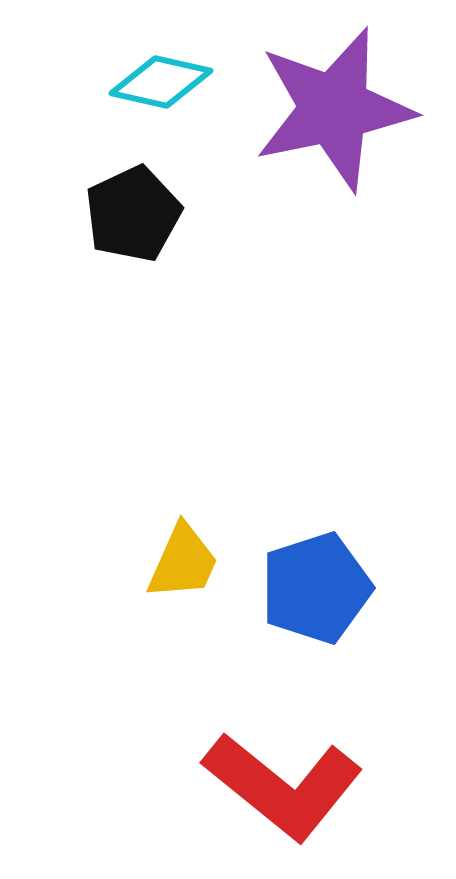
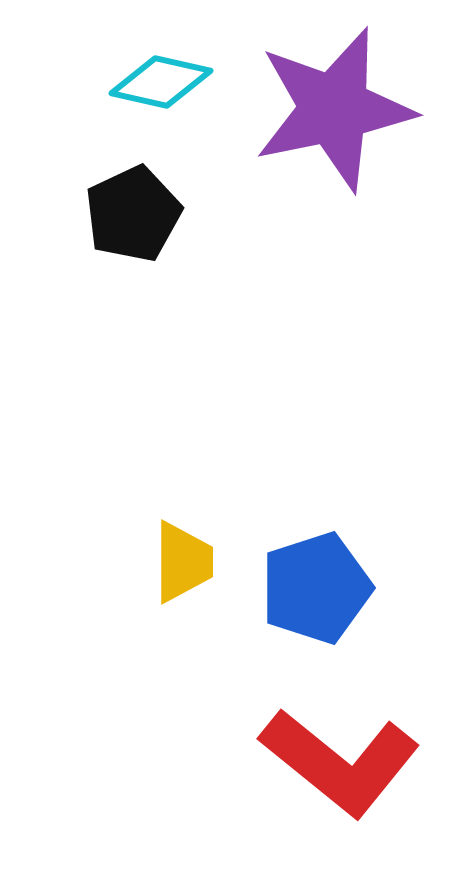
yellow trapezoid: rotated 24 degrees counterclockwise
red L-shape: moved 57 px right, 24 px up
